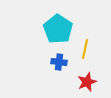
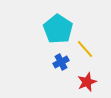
yellow line: rotated 54 degrees counterclockwise
blue cross: moved 2 px right; rotated 35 degrees counterclockwise
